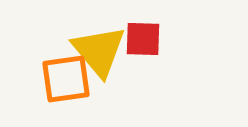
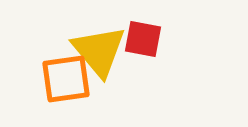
red square: rotated 9 degrees clockwise
